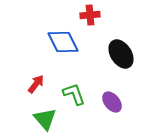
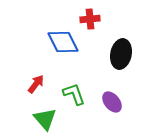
red cross: moved 4 px down
black ellipse: rotated 44 degrees clockwise
